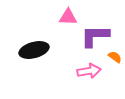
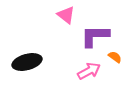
pink triangle: moved 2 px left, 2 px up; rotated 36 degrees clockwise
black ellipse: moved 7 px left, 12 px down
pink arrow: rotated 20 degrees counterclockwise
